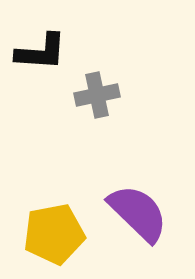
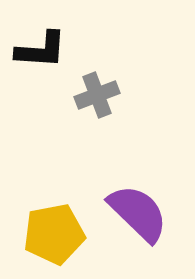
black L-shape: moved 2 px up
gray cross: rotated 9 degrees counterclockwise
